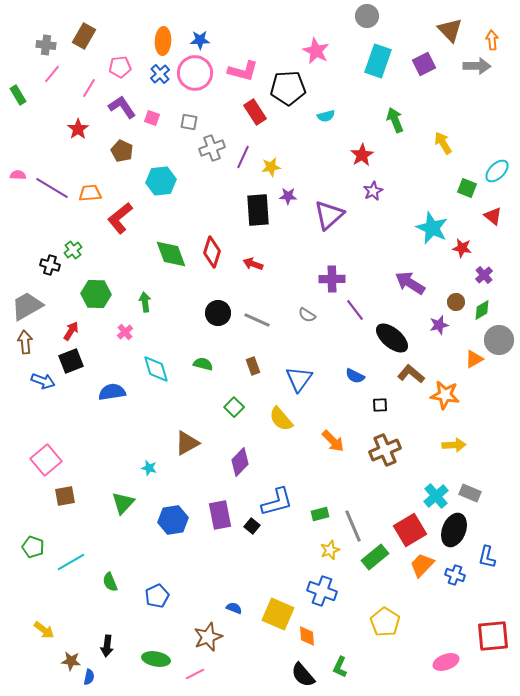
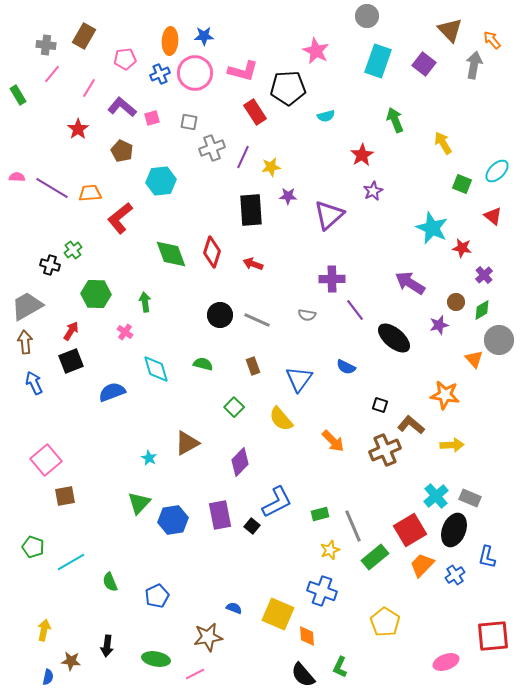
blue star at (200, 40): moved 4 px right, 4 px up
orange arrow at (492, 40): rotated 36 degrees counterclockwise
orange ellipse at (163, 41): moved 7 px right
purple square at (424, 64): rotated 25 degrees counterclockwise
gray arrow at (477, 66): moved 3 px left, 1 px up; rotated 80 degrees counterclockwise
pink pentagon at (120, 67): moved 5 px right, 8 px up
blue cross at (160, 74): rotated 18 degrees clockwise
purple L-shape at (122, 107): rotated 16 degrees counterclockwise
pink square at (152, 118): rotated 35 degrees counterclockwise
pink semicircle at (18, 175): moved 1 px left, 2 px down
green square at (467, 188): moved 5 px left, 4 px up
black rectangle at (258, 210): moved 7 px left
black circle at (218, 313): moved 2 px right, 2 px down
gray semicircle at (307, 315): rotated 24 degrees counterclockwise
pink cross at (125, 332): rotated 14 degrees counterclockwise
black ellipse at (392, 338): moved 2 px right
orange triangle at (474, 359): rotated 42 degrees counterclockwise
brown L-shape at (411, 374): moved 51 px down
blue semicircle at (355, 376): moved 9 px left, 9 px up
blue arrow at (43, 381): moved 9 px left, 2 px down; rotated 135 degrees counterclockwise
blue semicircle at (112, 392): rotated 12 degrees counterclockwise
black square at (380, 405): rotated 21 degrees clockwise
yellow arrow at (454, 445): moved 2 px left
cyan star at (149, 468): moved 10 px up; rotated 14 degrees clockwise
gray rectangle at (470, 493): moved 5 px down
blue L-shape at (277, 502): rotated 12 degrees counterclockwise
green triangle at (123, 503): moved 16 px right
blue cross at (455, 575): rotated 36 degrees clockwise
yellow arrow at (44, 630): rotated 115 degrees counterclockwise
brown star at (208, 637): rotated 12 degrees clockwise
blue semicircle at (89, 677): moved 41 px left
